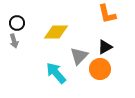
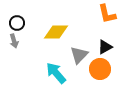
gray triangle: moved 1 px up
